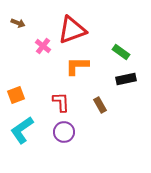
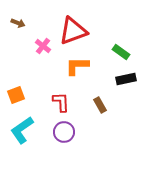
red triangle: moved 1 px right, 1 px down
